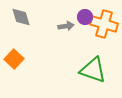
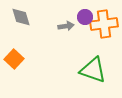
orange cross: rotated 24 degrees counterclockwise
